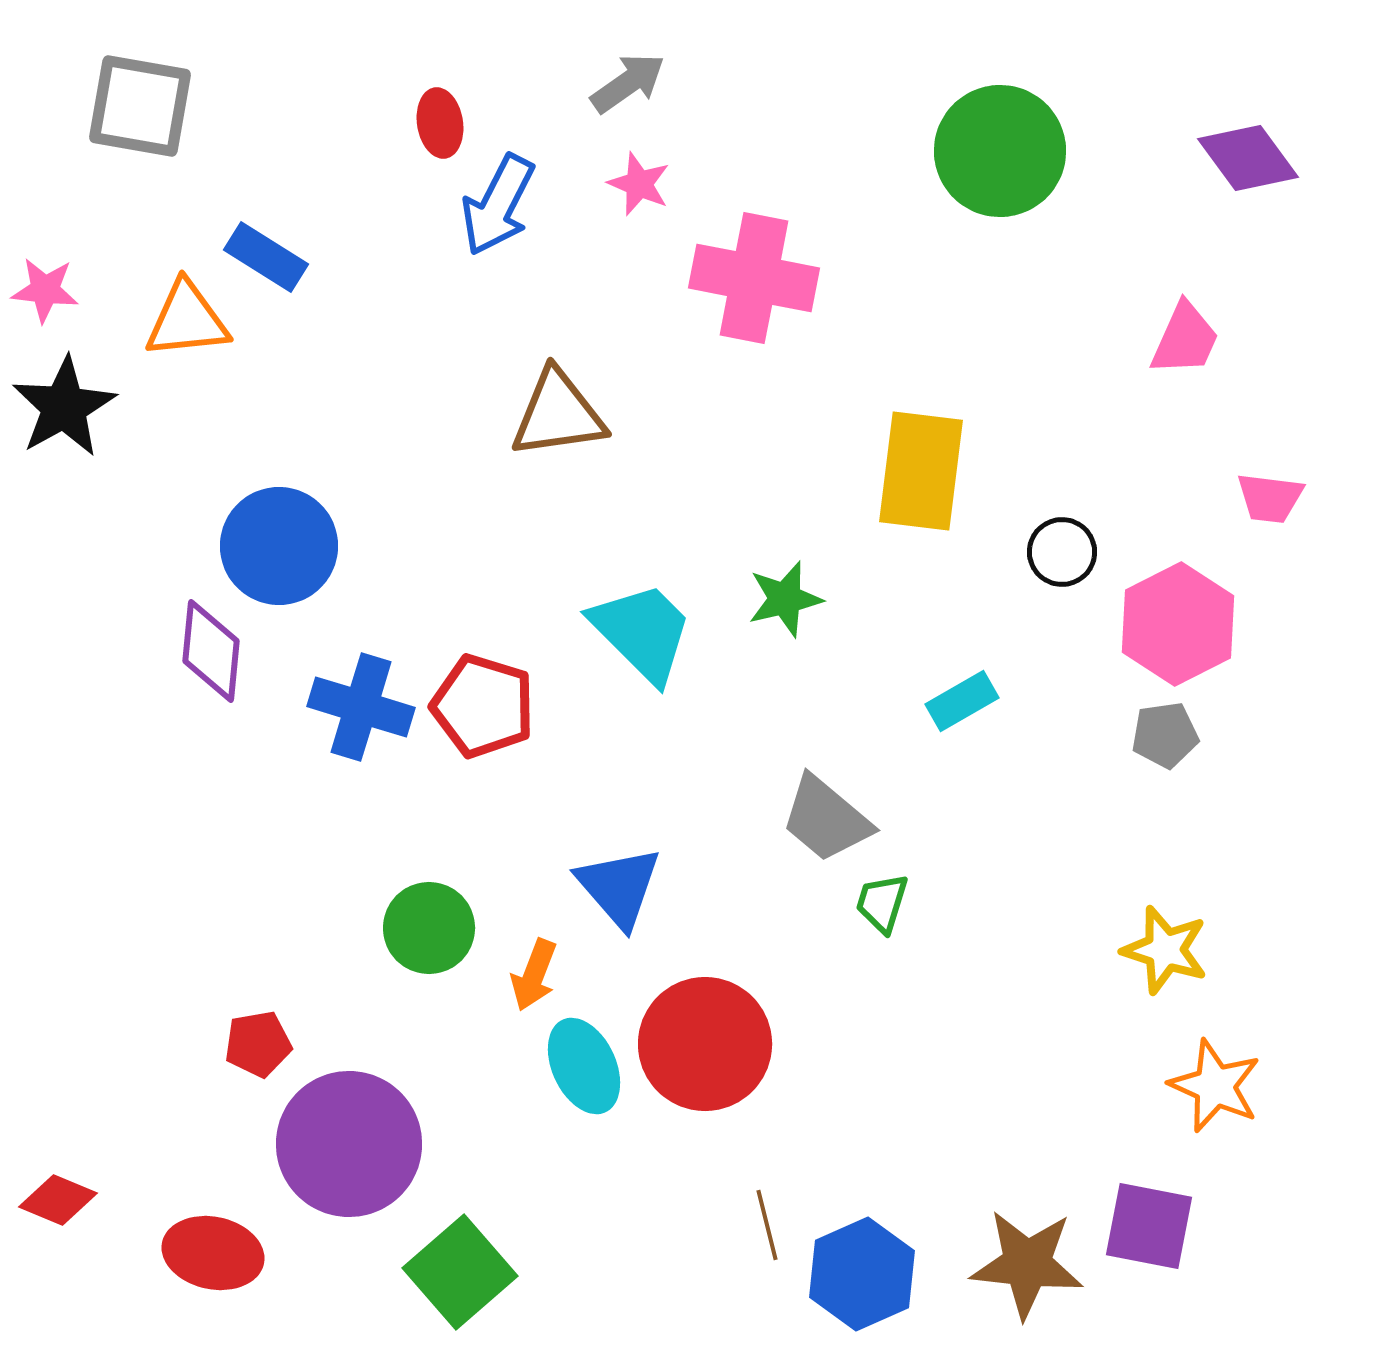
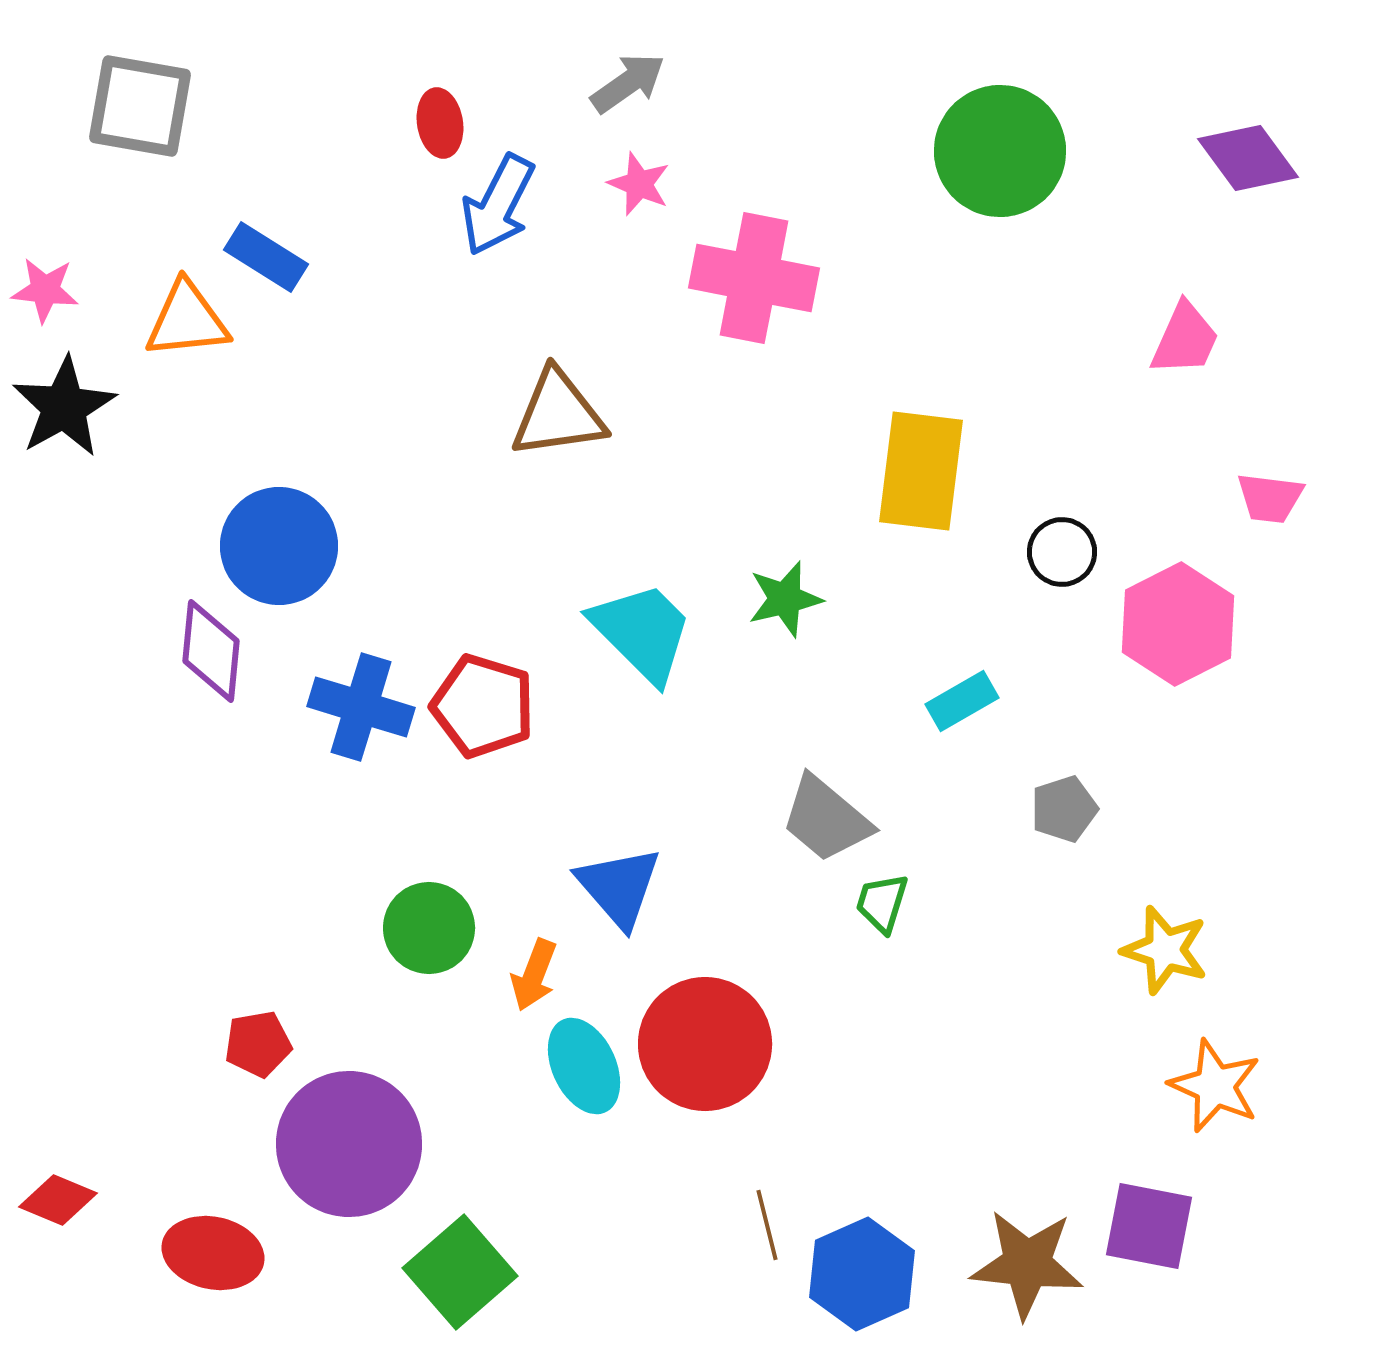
gray pentagon at (1165, 735): moved 101 px left, 74 px down; rotated 10 degrees counterclockwise
